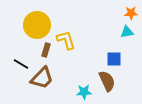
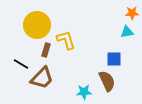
orange star: moved 1 px right
